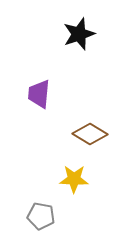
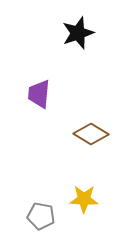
black star: moved 1 px left, 1 px up
brown diamond: moved 1 px right
yellow star: moved 10 px right, 20 px down
